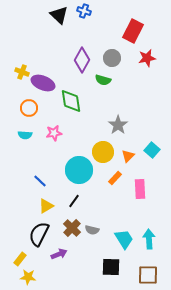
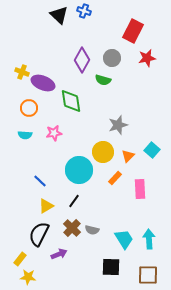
gray star: rotated 18 degrees clockwise
